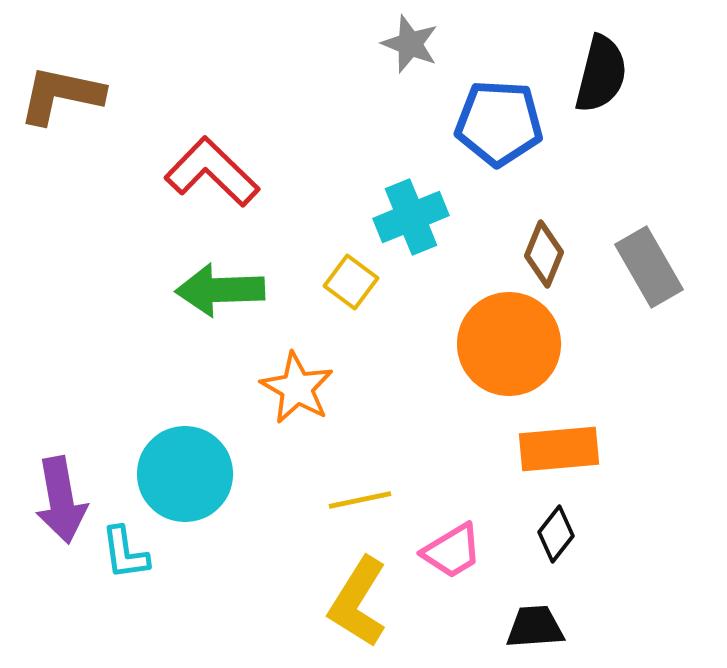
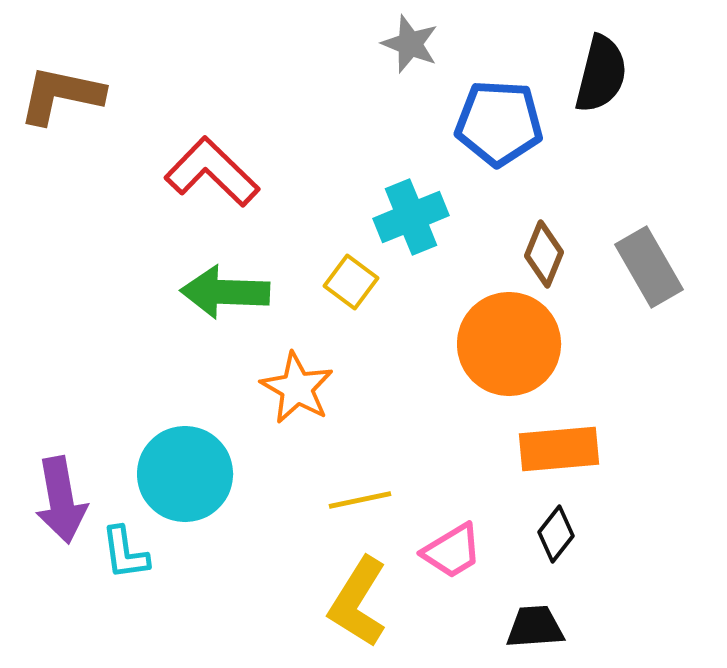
green arrow: moved 5 px right, 2 px down; rotated 4 degrees clockwise
